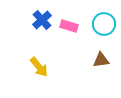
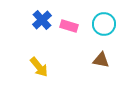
brown triangle: rotated 18 degrees clockwise
